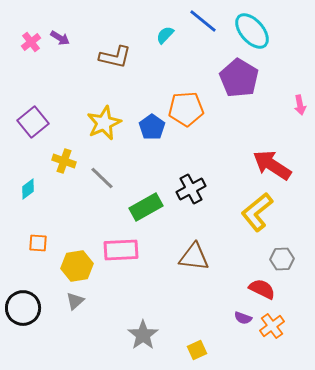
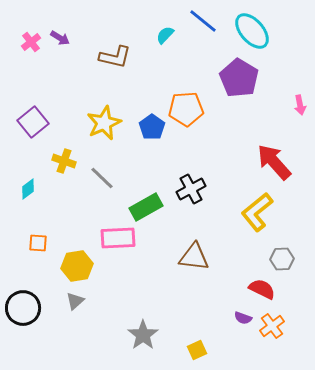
red arrow: moved 2 px right, 3 px up; rotated 15 degrees clockwise
pink rectangle: moved 3 px left, 12 px up
